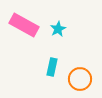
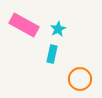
cyan rectangle: moved 13 px up
